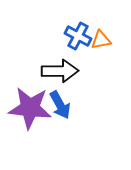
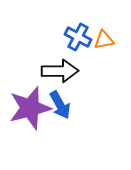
blue cross: moved 1 px down
orange triangle: moved 3 px right
purple star: rotated 21 degrees counterclockwise
